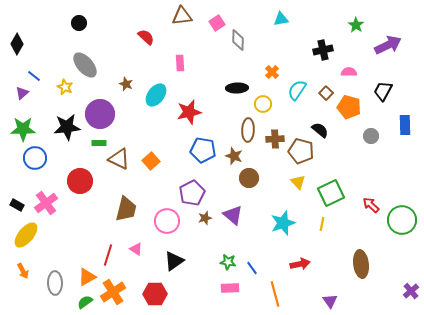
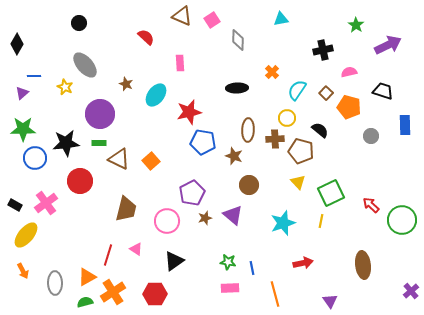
brown triangle at (182, 16): rotated 30 degrees clockwise
pink square at (217, 23): moved 5 px left, 3 px up
pink semicircle at (349, 72): rotated 14 degrees counterclockwise
blue line at (34, 76): rotated 40 degrees counterclockwise
black trapezoid at (383, 91): rotated 80 degrees clockwise
yellow circle at (263, 104): moved 24 px right, 14 px down
black star at (67, 127): moved 1 px left, 16 px down
blue pentagon at (203, 150): moved 8 px up
brown circle at (249, 178): moved 7 px down
black rectangle at (17, 205): moved 2 px left
yellow line at (322, 224): moved 1 px left, 3 px up
red arrow at (300, 264): moved 3 px right, 1 px up
brown ellipse at (361, 264): moved 2 px right, 1 px down
blue line at (252, 268): rotated 24 degrees clockwise
green semicircle at (85, 302): rotated 21 degrees clockwise
